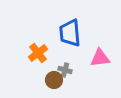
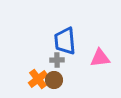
blue trapezoid: moved 5 px left, 8 px down
orange cross: moved 26 px down
gray cross: moved 8 px left, 10 px up; rotated 16 degrees counterclockwise
